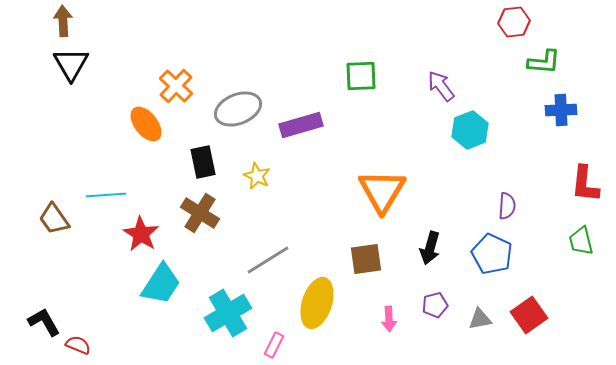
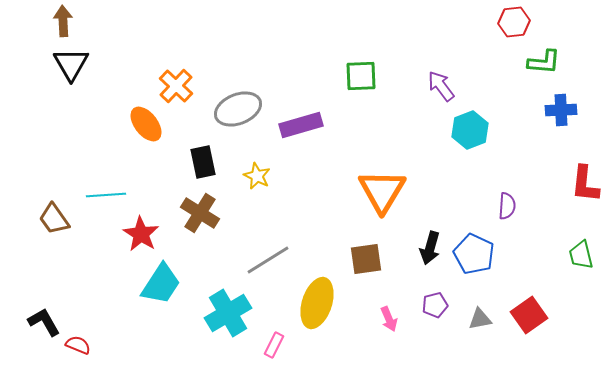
green trapezoid: moved 14 px down
blue pentagon: moved 18 px left
pink arrow: rotated 20 degrees counterclockwise
